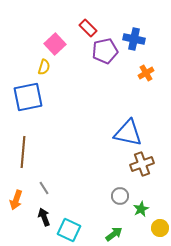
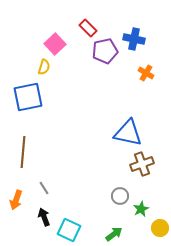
orange cross: rotated 28 degrees counterclockwise
